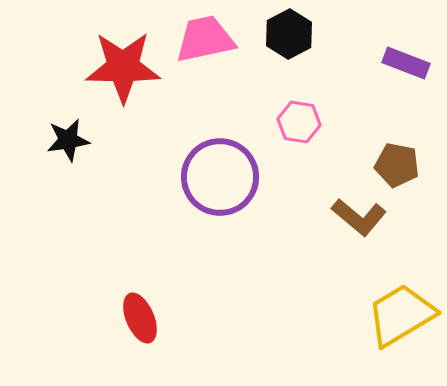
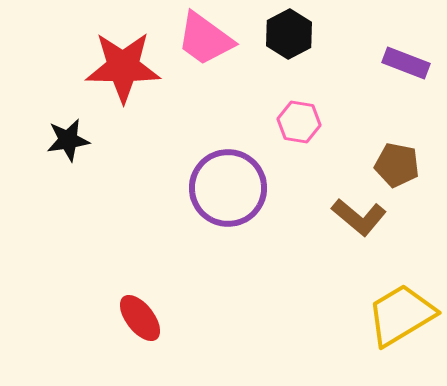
pink trapezoid: rotated 132 degrees counterclockwise
purple circle: moved 8 px right, 11 px down
red ellipse: rotated 15 degrees counterclockwise
